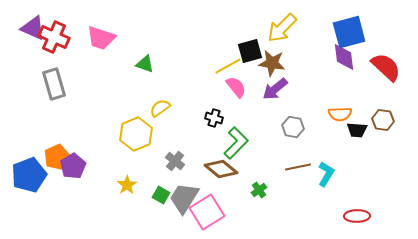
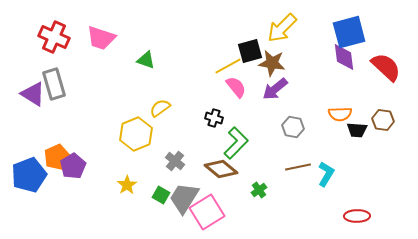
purple triangle: moved 66 px down; rotated 8 degrees clockwise
green triangle: moved 1 px right, 4 px up
